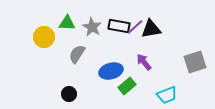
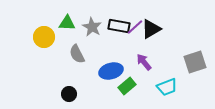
black triangle: rotated 20 degrees counterclockwise
gray semicircle: rotated 60 degrees counterclockwise
cyan trapezoid: moved 8 px up
